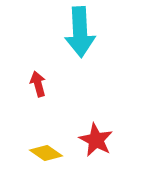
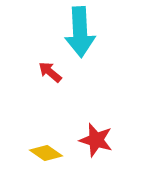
red arrow: moved 12 px right, 12 px up; rotated 35 degrees counterclockwise
red star: rotated 12 degrees counterclockwise
